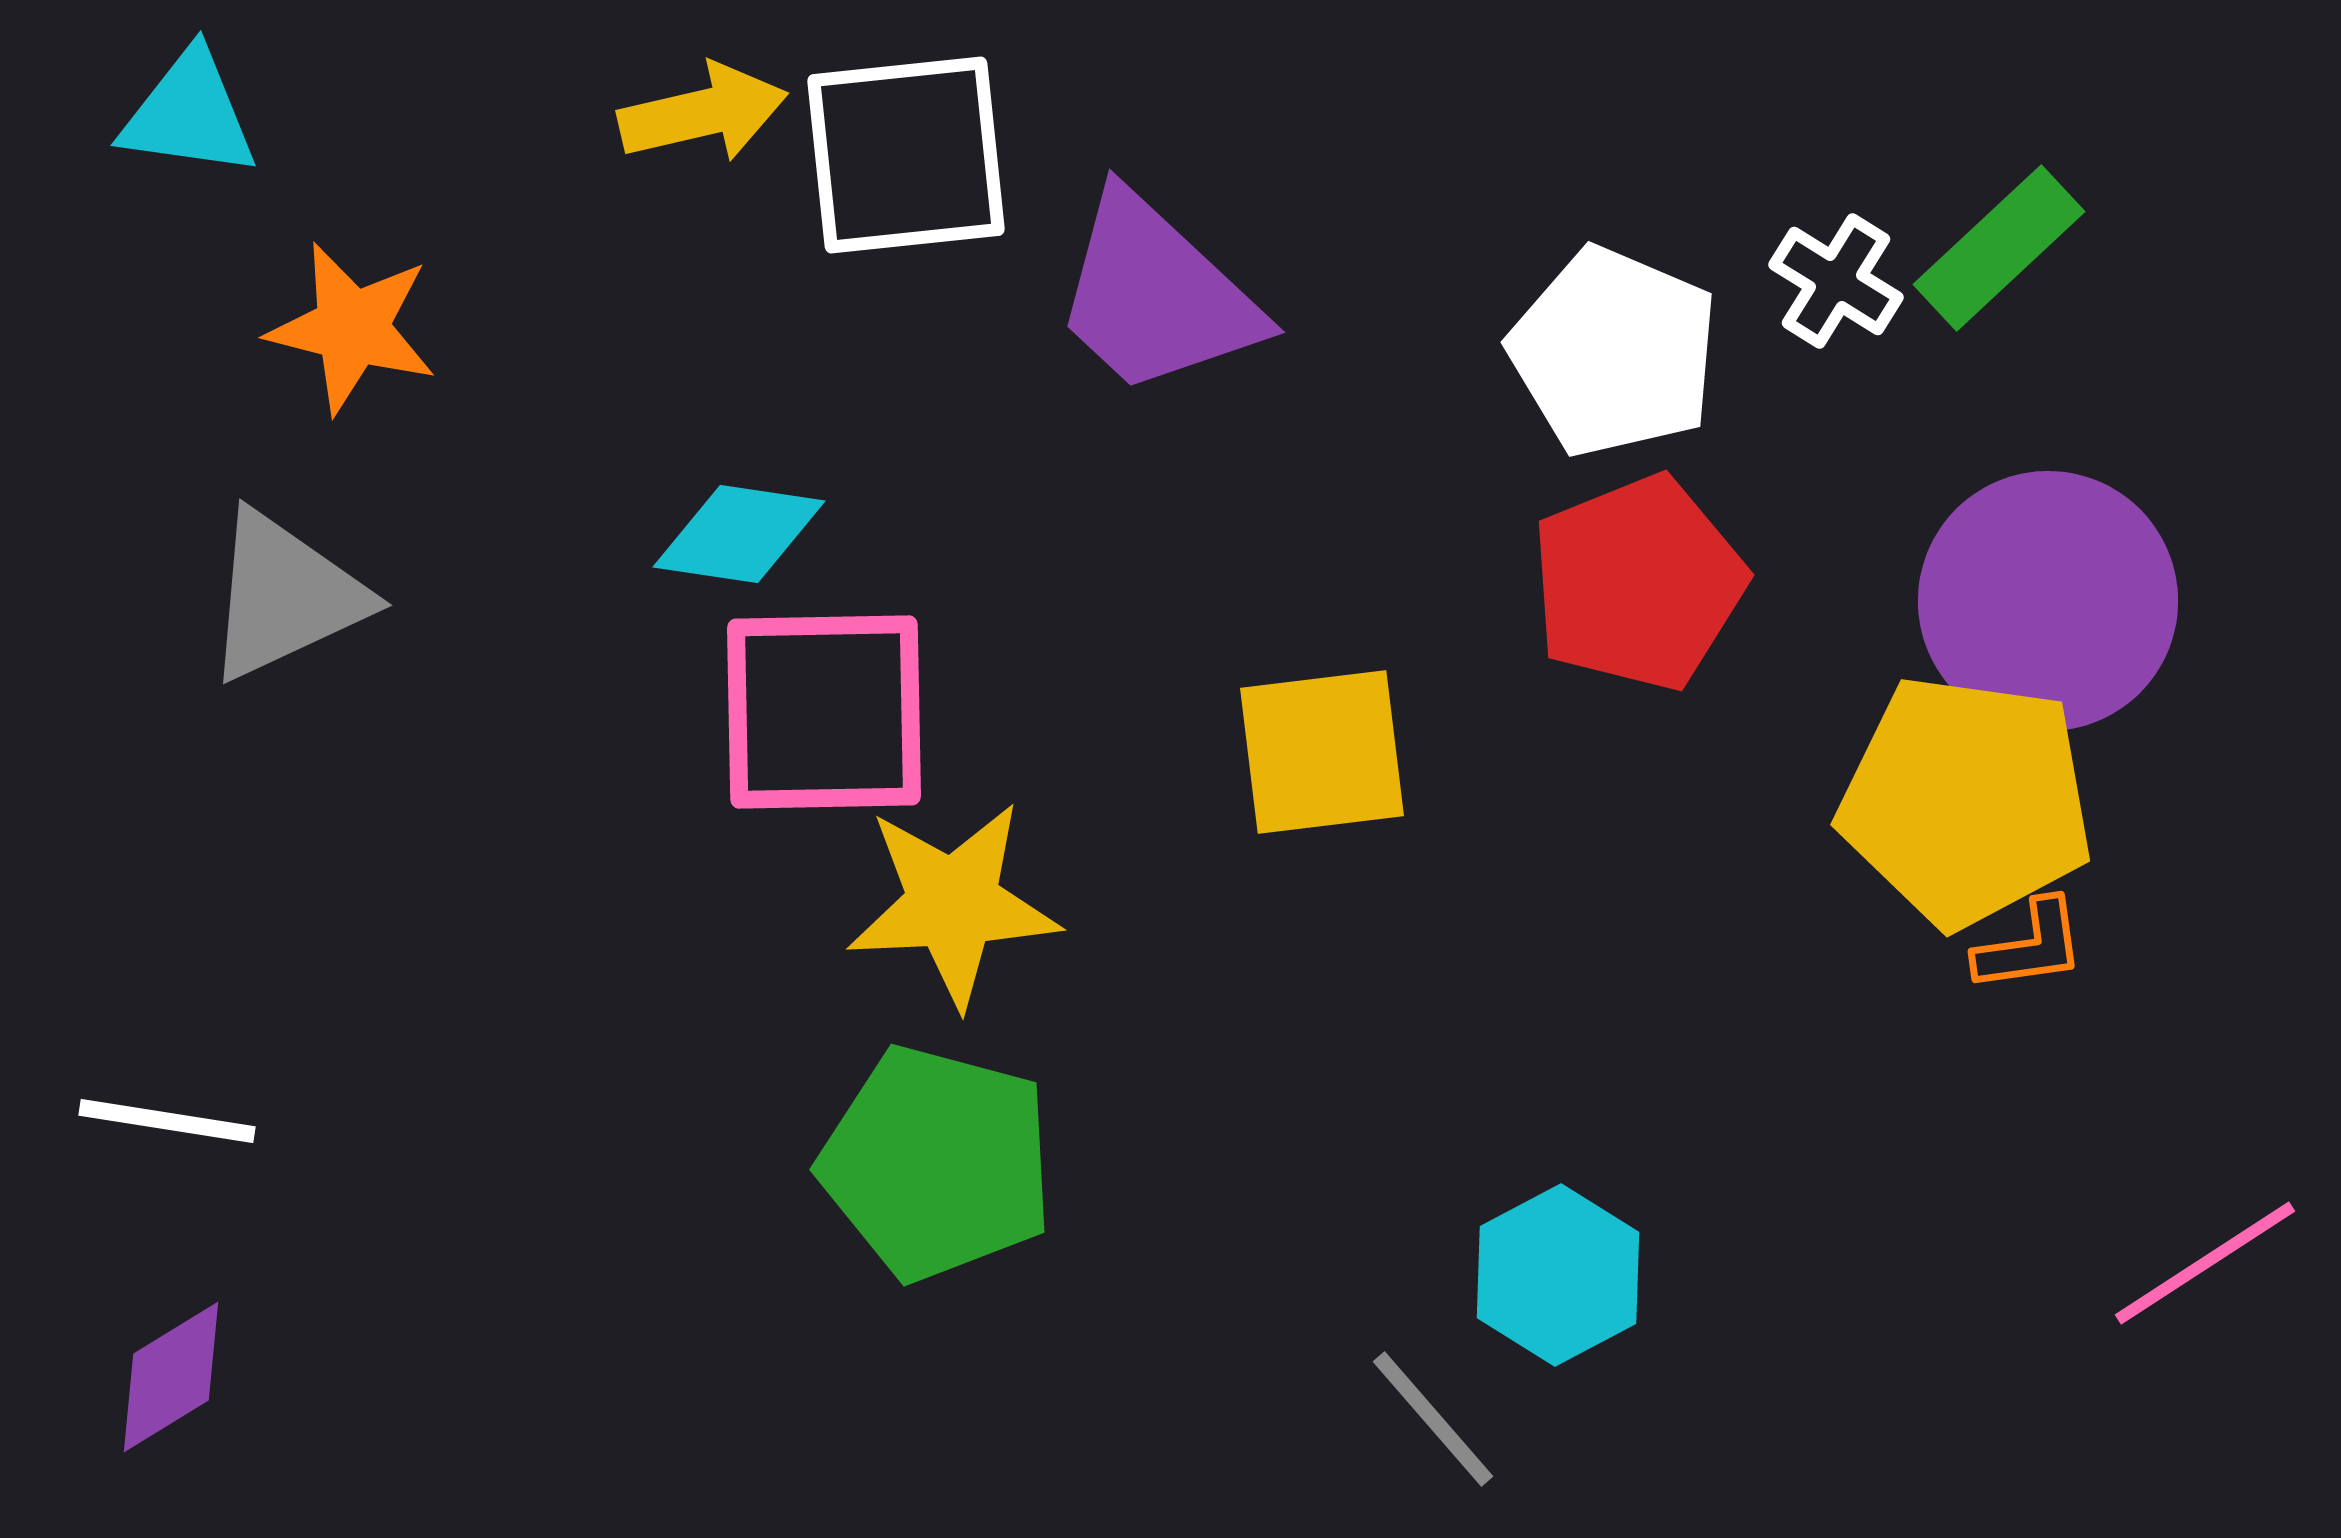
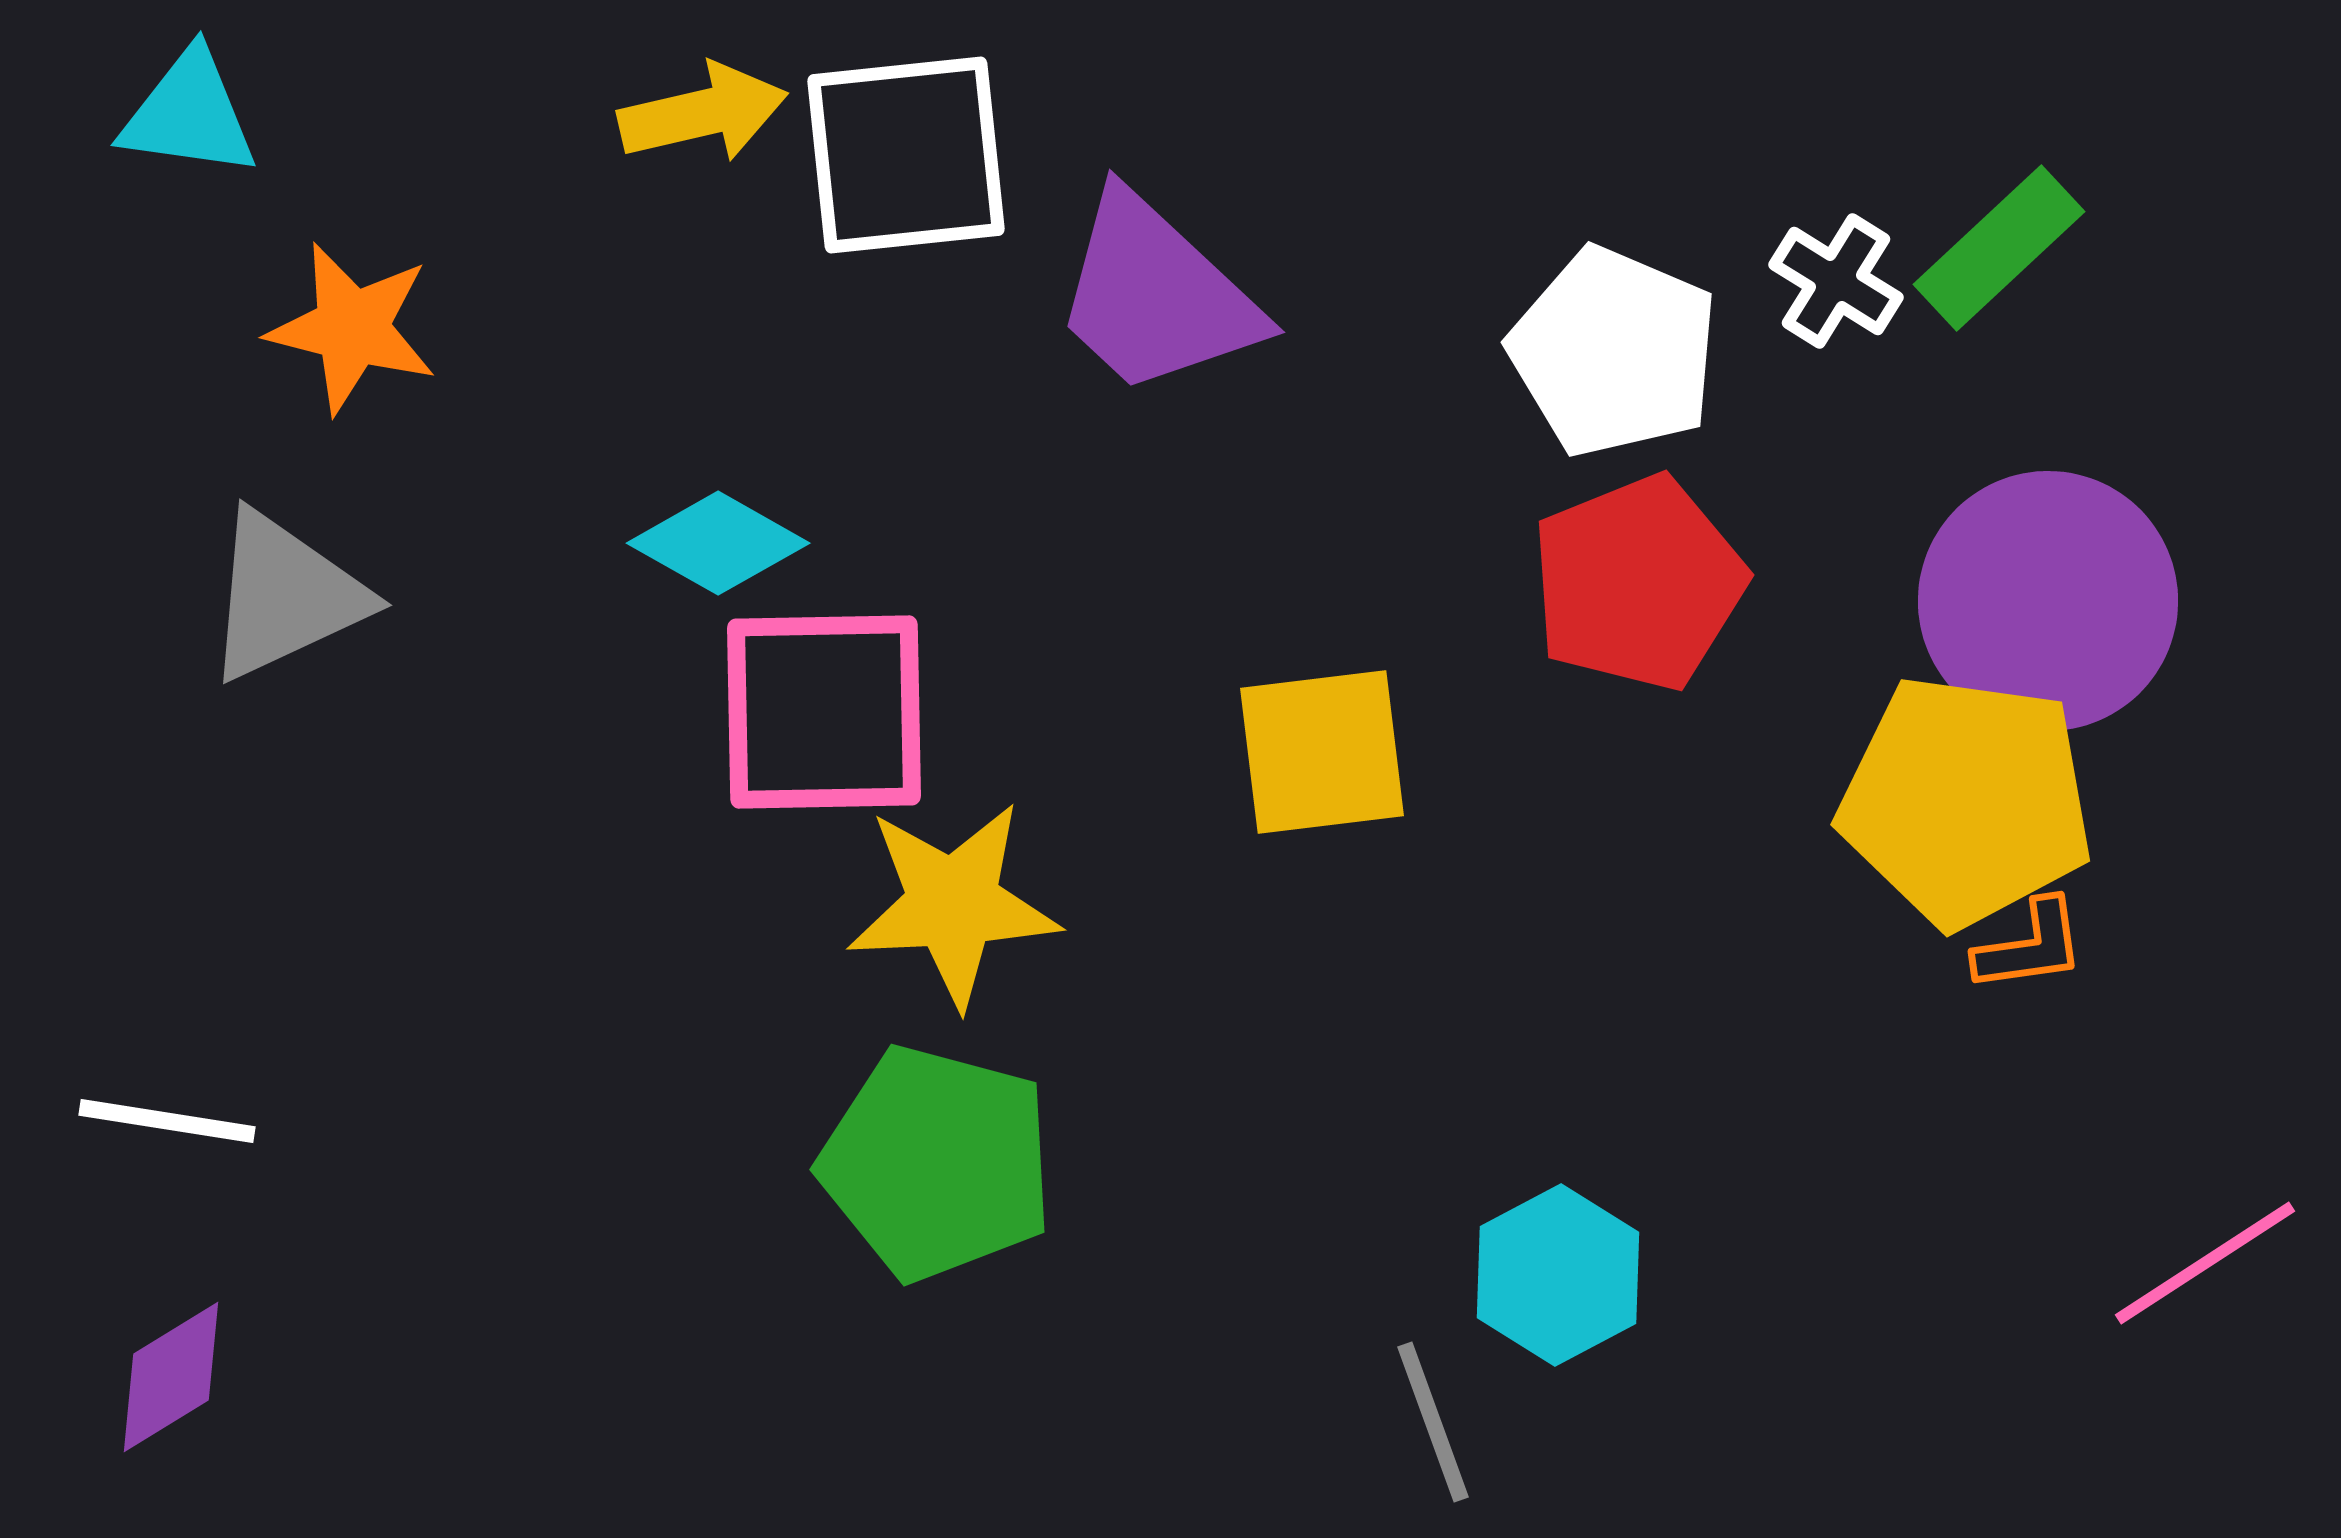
cyan diamond: moved 21 px left, 9 px down; rotated 21 degrees clockwise
gray line: moved 3 px down; rotated 21 degrees clockwise
